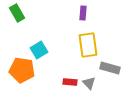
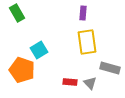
yellow rectangle: moved 1 px left, 3 px up
orange pentagon: rotated 10 degrees clockwise
gray triangle: moved 1 px right
